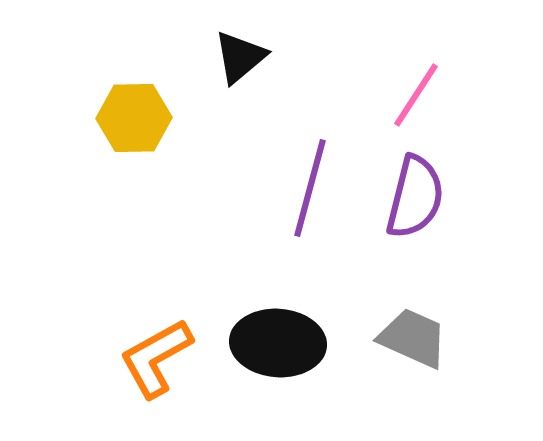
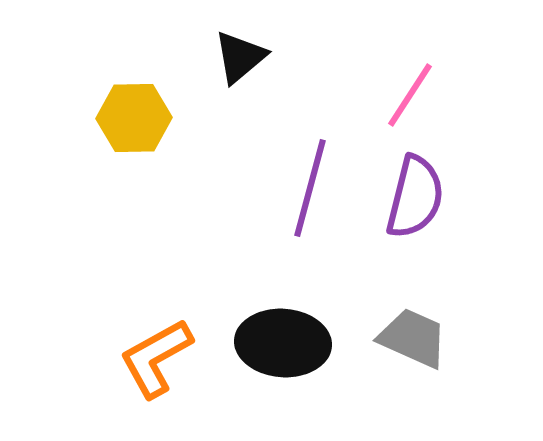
pink line: moved 6 px left
black ellipse: moved 5 px right
